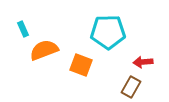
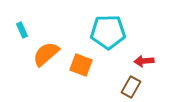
cyan rectangle: moved 1 px left, 1 px down
orange semicircle: moved 2 px right, 4 px down; rotated 20 degrees counterclockwise
red arrow: moved 1 px right, 1 px up
